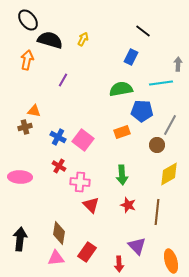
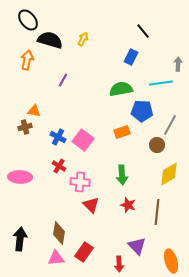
black line: rotated 14 degrees clockwise
red rectangle: moved 3 px left
